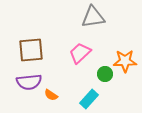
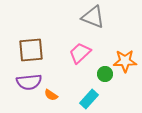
gray triangle: rotated 30 degrees clockwise
